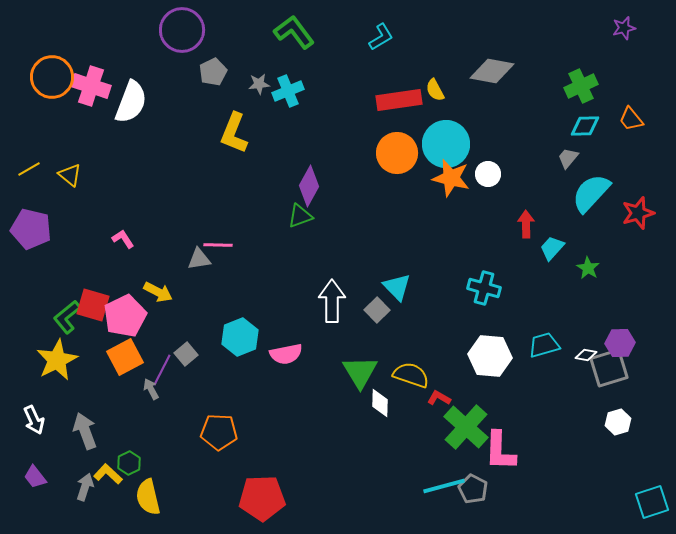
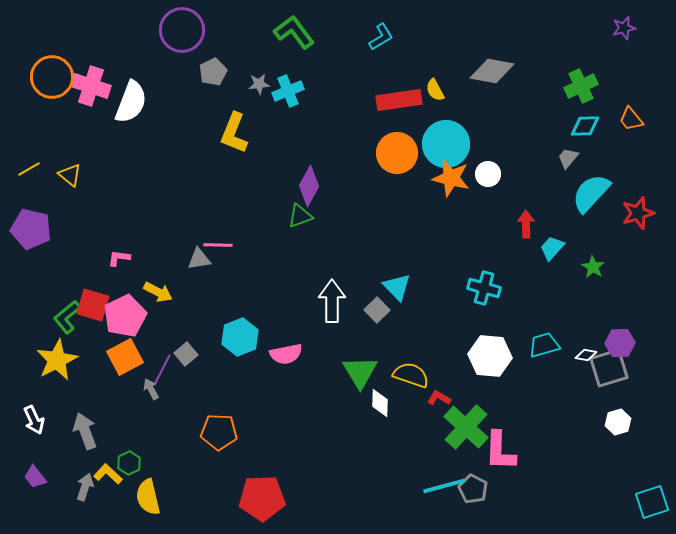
pink L-shape at (123, 239): moved 4 px left, 19 px down; rotated 50 degrees counterclockwise
green star at (588, 268): moved 5 px right, 1 px up
